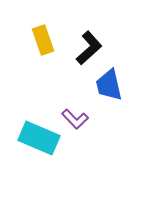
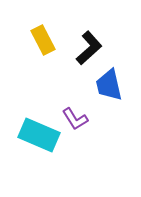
yellow rectangle: rotated 8 degrees counterclockwise
purple L-shape: rotated 12 degrees clockwise
cyan rectangle: moved 3 px up
